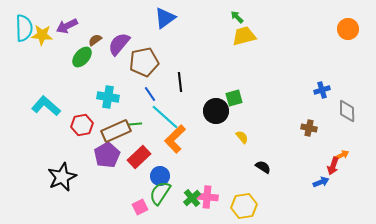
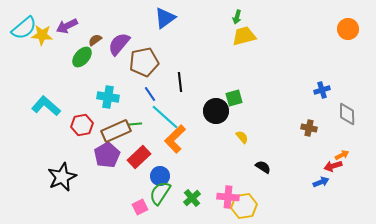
green arrow: rotated 120 degrees counterclockwise
cyan semicircle: rotated 52 degrees clockwise
gray diamond: moved 3 px down
red arrow: rotated 54 degrees clockwise
pink cross: moved 21 px right
